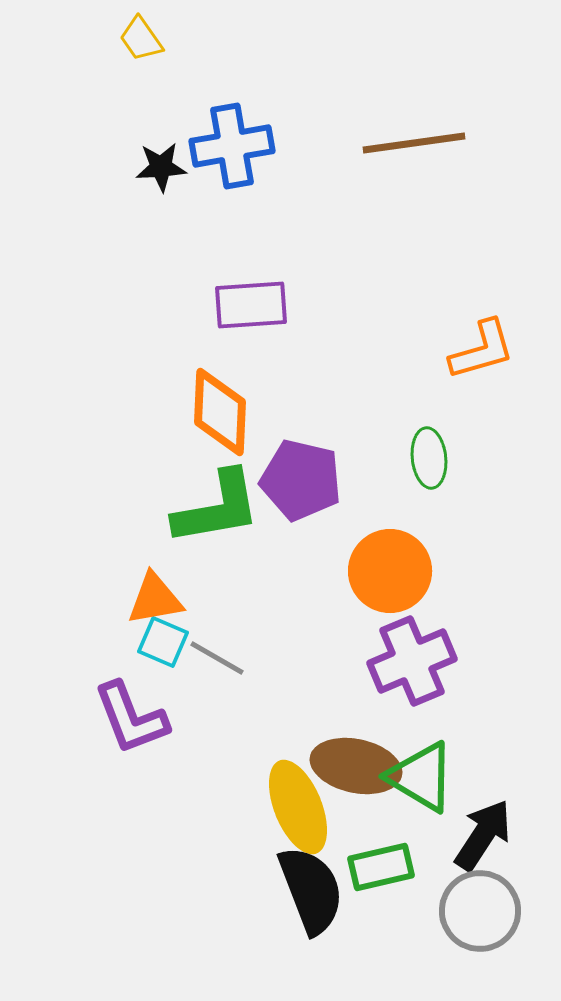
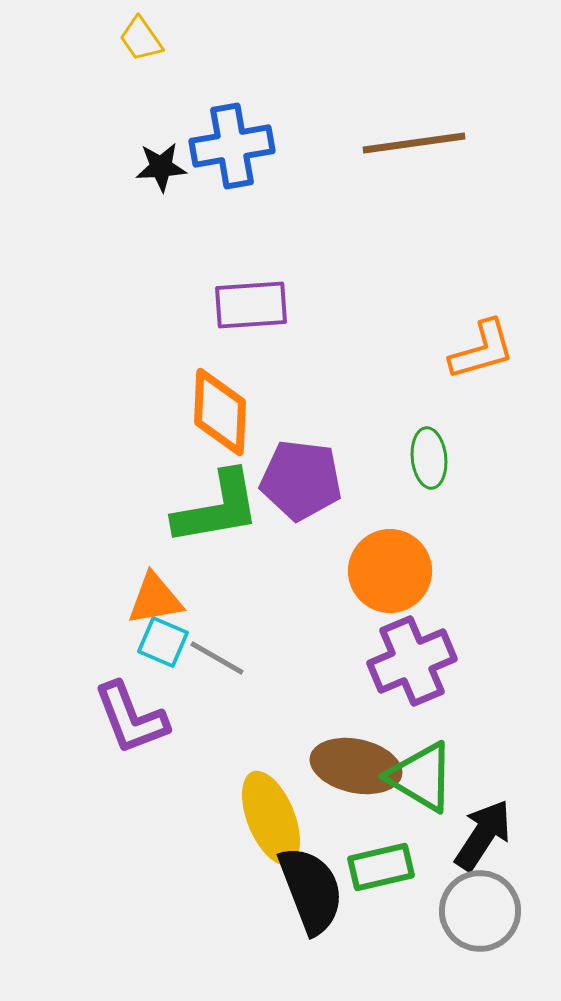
purple pentagon: rotated 6 degrees counterclockwise
yellow ellipse: moved 27 px left, 11 px down
